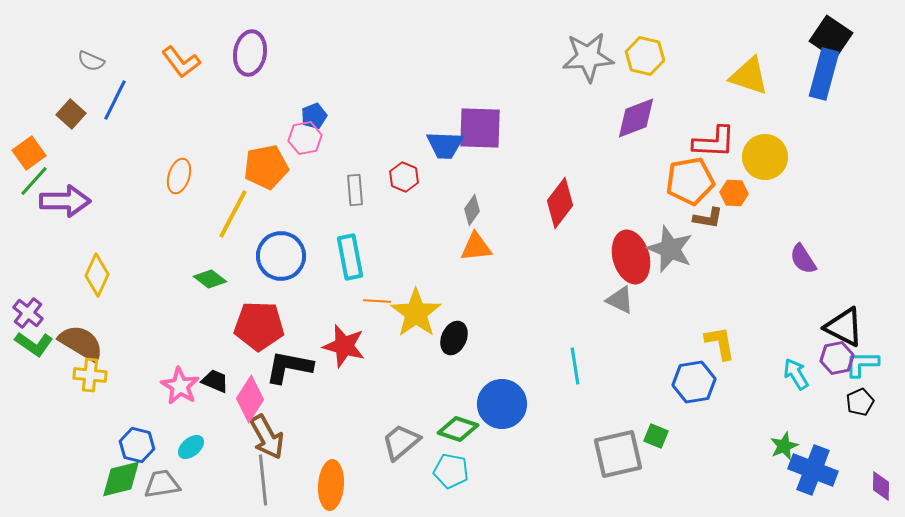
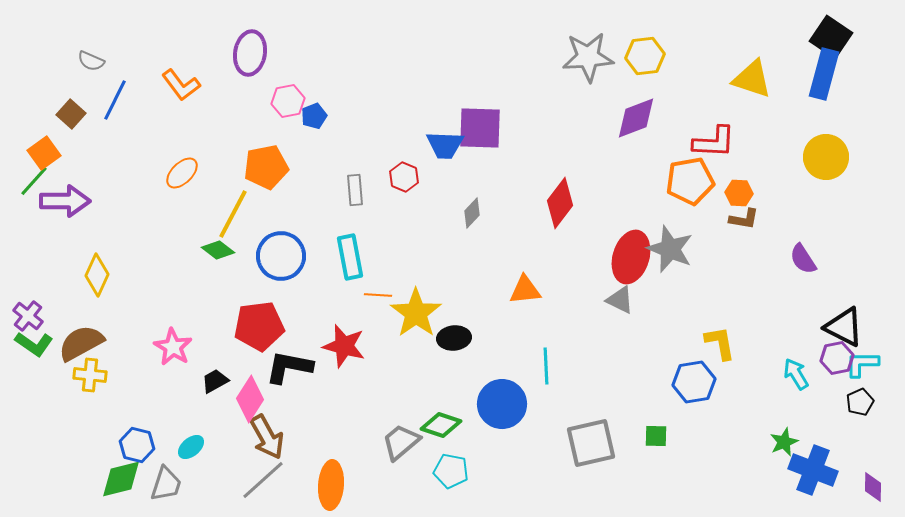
yellow hexagon at (645, 56): rotated 21 degrees counterclockwise
orange L-shape at (181, 62): moved 23 px down
yellow triangle at (749, 76): moved 3 px right, 3 px down
pink hexagon at (305, 138): moved 17 px left, 37 px up
orange square at (29, 153): moved 15 px right
yellow circle at (765, 157): moved 61 px right
orange ellipse at (179, 176): moved 3 px right, 3 px up; rotated 28 degrees clockwise
orange hexagon at (734, 193): moved 5 px right
gray diamond at (472, 210): moved 3 px down; rotated 8 degrees clockwise
brown L-shape at (708, 218): moved 36 px right, 1 px down
orange triangle at (476, 247): moved 49 px right, 43 px down
red ellipse at (631, 257): rotated 33 degrees clockwise
green diamond at (210, 279): moved 8 px right, 29 px up
orange line at (377, 301): moved 1 px right, 6 px up
purple cross at (28, 313): moved 3 px down
red pentagon at (259, 326): rotated 9 degrees counterclockwise
black ellipse at (454, 338): rotated 60 degrees clockwise
brown semicircle at (81, 343): rotated 60 degrees counterclockwise
cyan line at (575, 366): moved 29 px left; rotated 6 degrees clockwise
black trapezoid at (215, 381): rotated 52 degrees counterclockwise
pink star at (180, 386): moved 7 px left, 39 px up
green diamond at (458, 429): moved 17 px left, 4 px up
green square at (656, 436): rotated 20 degrees counterclockwise
green star at (784, 446): moved 4 px up
gray square at (618, 454): moved 27 px left, 11 px up
gray line at (263, 480): rotated 54 degrees clockwise
gray trapezoid at (162, 484): moved 4 px right; rotated 117 degrees clockwise
purple diamond at (881, 486): moved 8 px left, 1 px down
